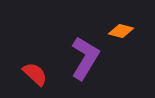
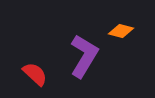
purple L-shape: moved 1 px left, 2 px up
